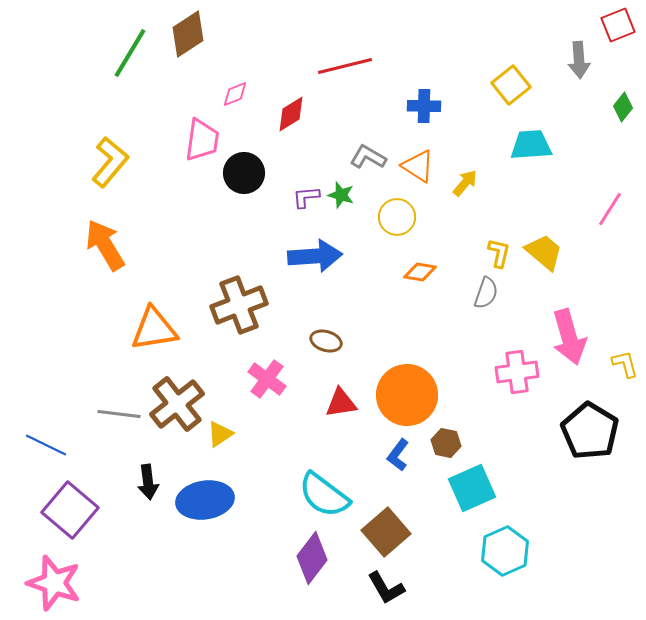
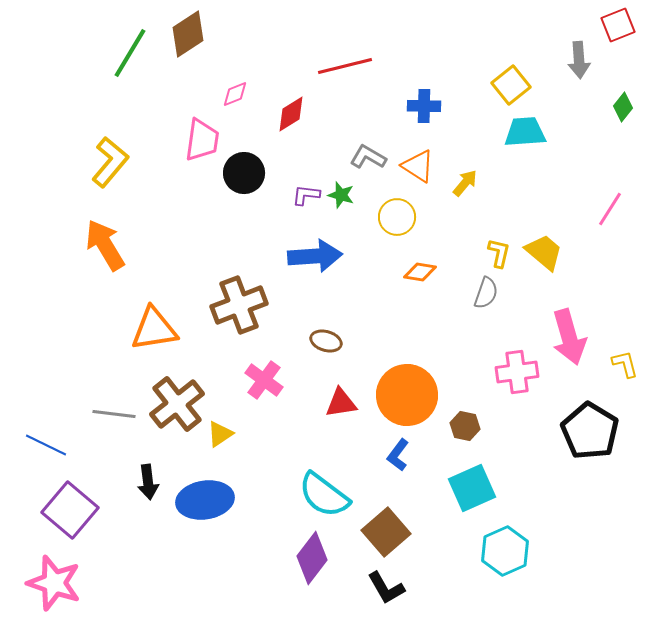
cyan trapezoid at (531, 145): moved 6 px left, 13 px up
purple L-shape at (306, 197): moved 2 px up; rotated 12 degrees clockwise
pink cross at (267, 379): moved 3 px left, 1 px down
gray line at (119, 414): moved 5 px left
brown hexagon at (446, 443): moved 19 px right, 17 px up
